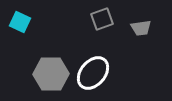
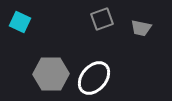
gray trapezoid: rotated 20 degrees clockwise
white ellipse: moved 1 px right, 5 px down
